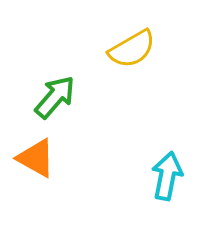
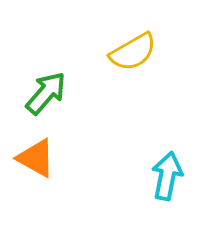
yellow semicircle: moved 1 px right, 3 px down
green arrow: moved 9 px left, 4 px up
